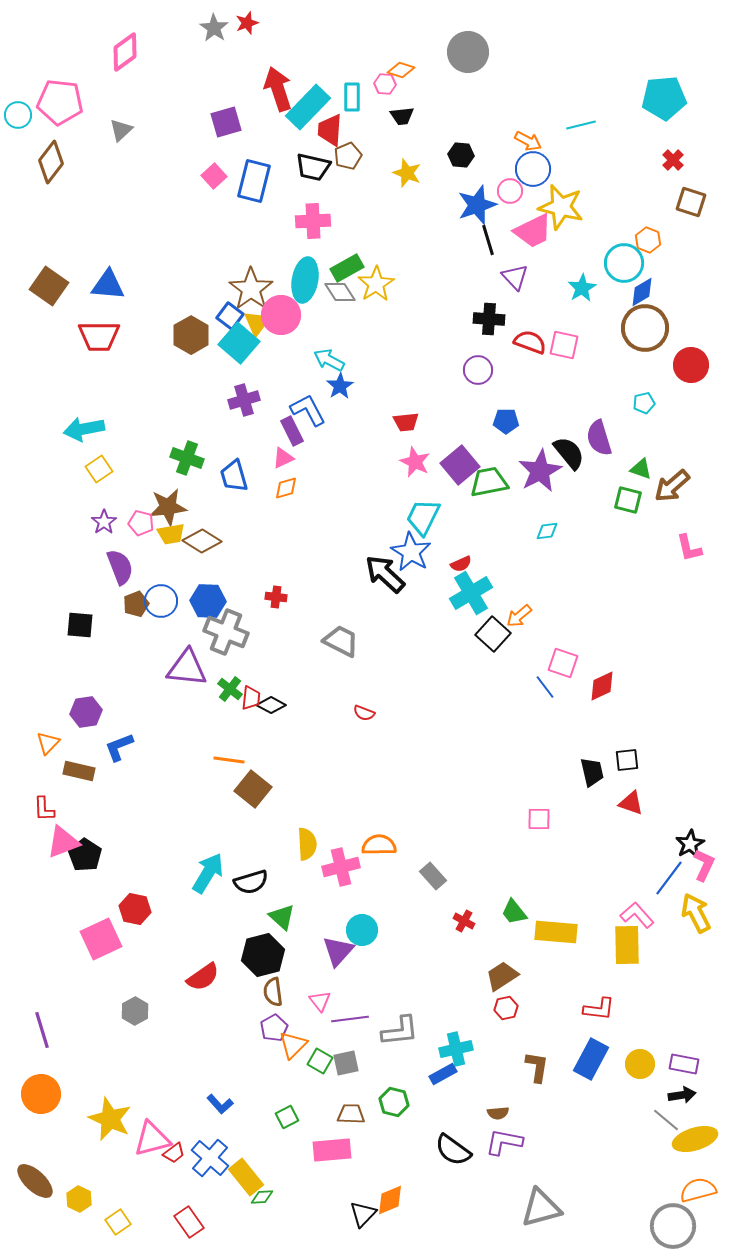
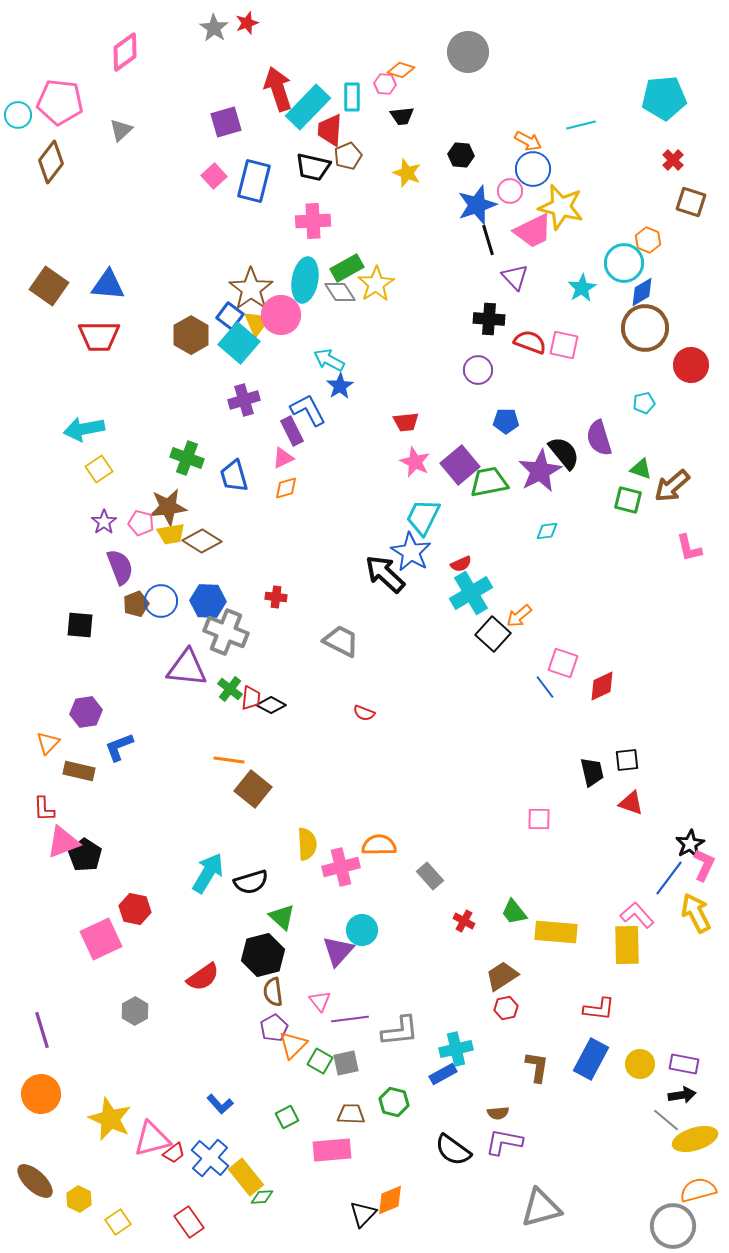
black semicircle at (569, 453): moved 5 px left
gray rectangle at (433, 876): moved 3 px left
